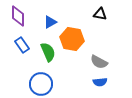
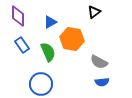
black triangle: moved 6 px left, 2 px up; rotated 48 degrees counterclockwise
blue semicircle: moved 2 px right
